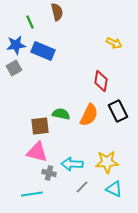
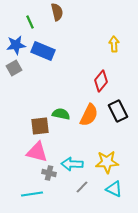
yellow arrow: moved 1 px down; rotated 119 degrees counterclockwise
red diamond: rotated 30 degrees clockwise
